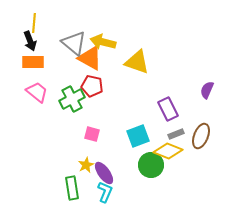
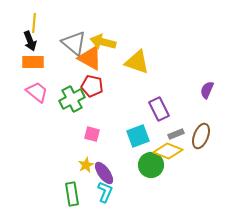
purple rectangle: moved 9 px left
green rectangle: moved 6 px down
